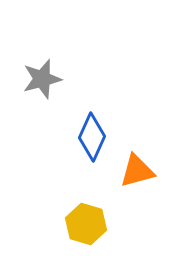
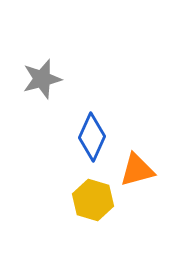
orange triangle: moved 1 px up
yellow hexagon: moved 7 px right, 24 px up
